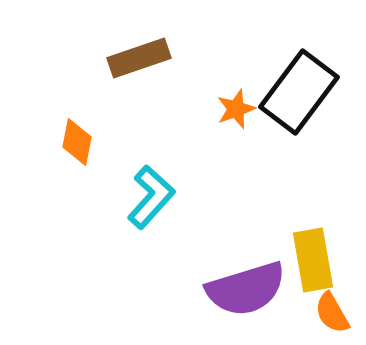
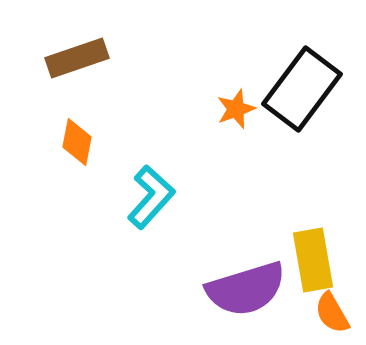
brown rectangle: moved 62 px left
black rectangle: moved 3 px right, 3 px up
